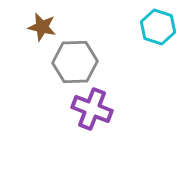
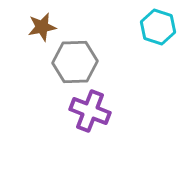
brown star: rotated 24 degrees counterclockwise
purple cross: moved 2 px left, 2 px down
